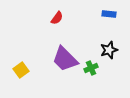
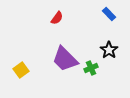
blue rectangle: rotated 40 degrees clockwise
black star: rotated 18 degrees counterclockwise
